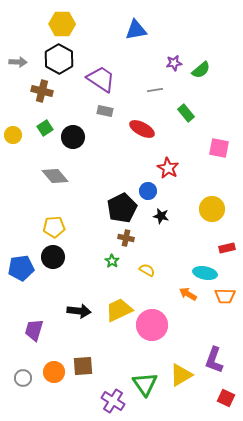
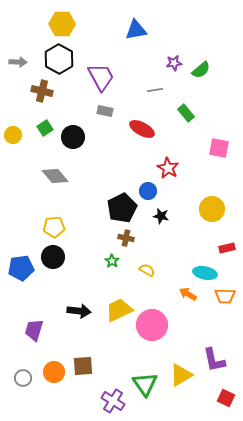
purple trapezoid at (101, 79): moved 2 px up; rotated 28 degrees clockwise
purple L-shape at (214, 360): rotated 32 degrees counterclockwise
